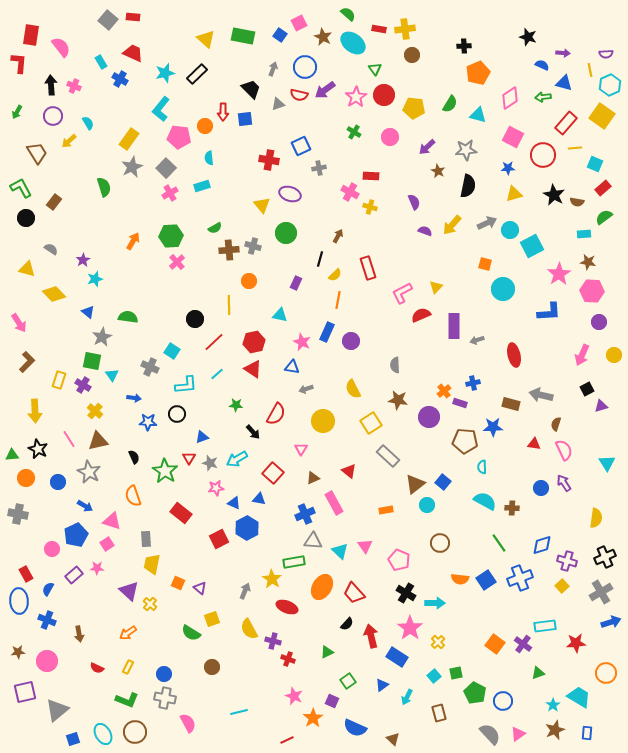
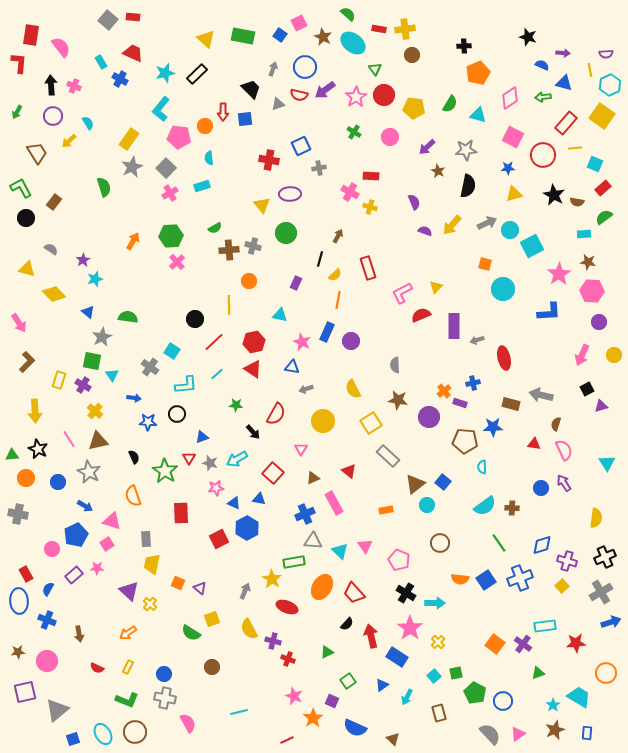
purple ellipse at (290, 194): rotated 20 degrees counterclockwise
red ellipse at (514, 355): moved 10 px left, 3 px down
gray cross at (150, 367): rotated 12 degrees clockwise
cyan semicircle at (485, 501): moved 5 px down; rotated 115 degrees clockwise
red rectangle at (181, 513): rotated 50 degrees clockwise
